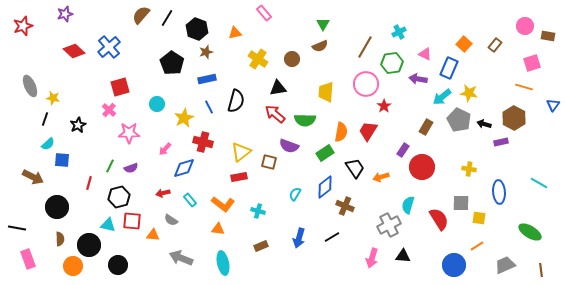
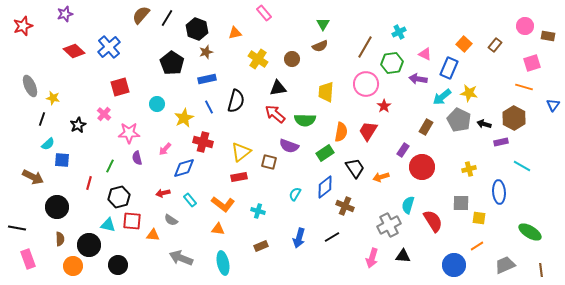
pink cross at (109, 110): moved 5 px left, 4 px down
black line at (45, 119): moved 3 px left
purple semicircle at (131, 168): moved 6 px right, 10 px up; rotated 96 degrees clockwise
yellow cross at (469, 169): rotated 24 degrees counterclockwise
cyan line at (539, 183): moved 17 px left, 17 px up
red semicircle at (439, 219): moved 6 px left, 2 px down
